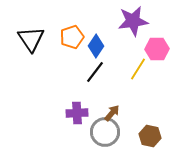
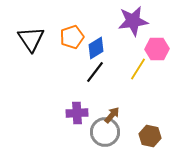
blue diamond: moved 2 px down; rotated 25 degrees clockwise
brown arrow: moved 2 px down
